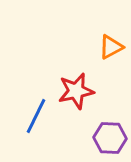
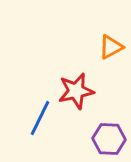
blue line: moved 4 px right, 2 px down
purple hexagon: moved 1 px left, 1 px down
